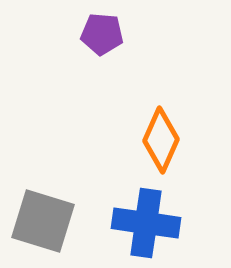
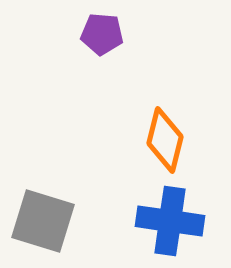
orange diamond: moved 4 px right; rotated 10 degrees counterclockwise
blue cross: moved 24 px right, 2 px up
